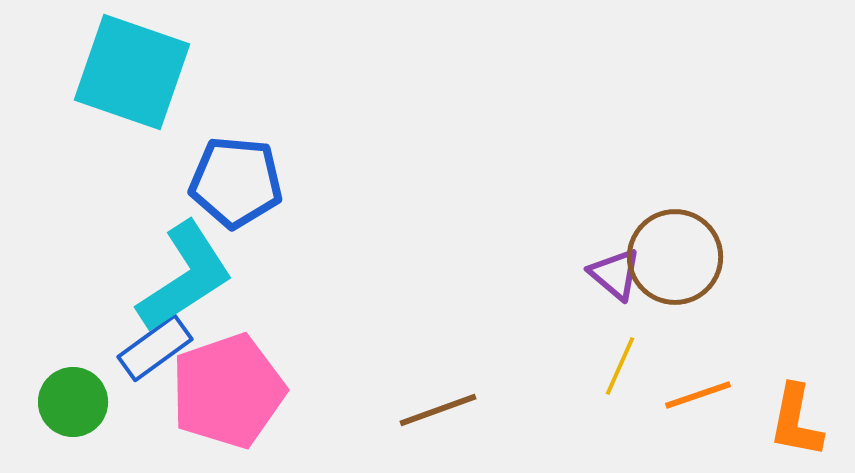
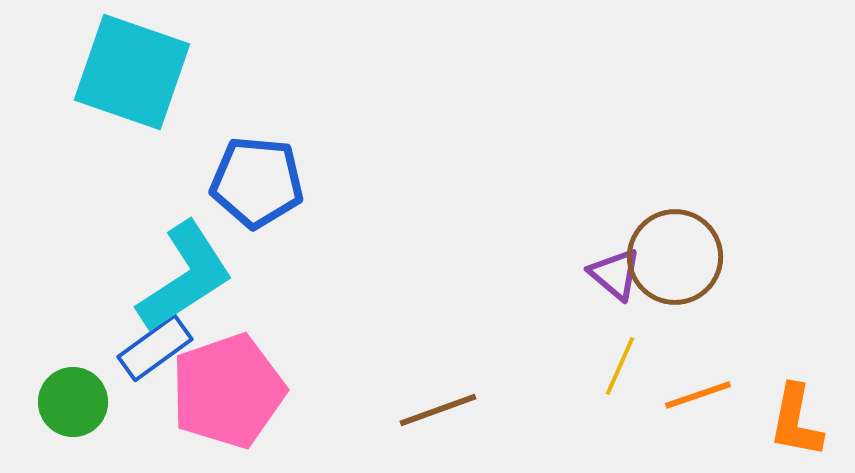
blue pentagon: moved 21 px right
